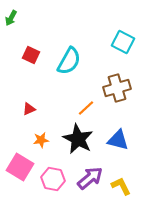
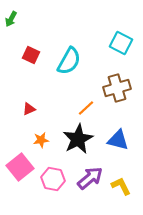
green arrow: moved 1 px down
cyan square: moved 2 px left, 1 px down
black star: rotated 16 degrees clockwise
pink square: rotated 20 degrees clockwise
